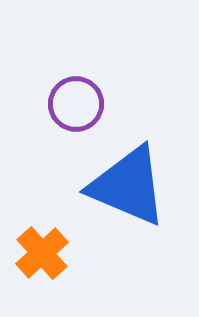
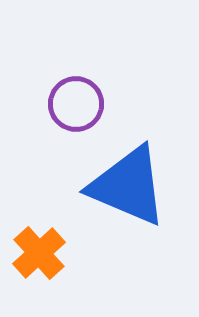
orange cross: moved 3 px left
